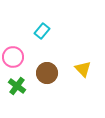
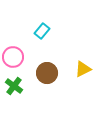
yellow triangle: rotated 48 degrees clockwise
green cross: moved 3 px left
